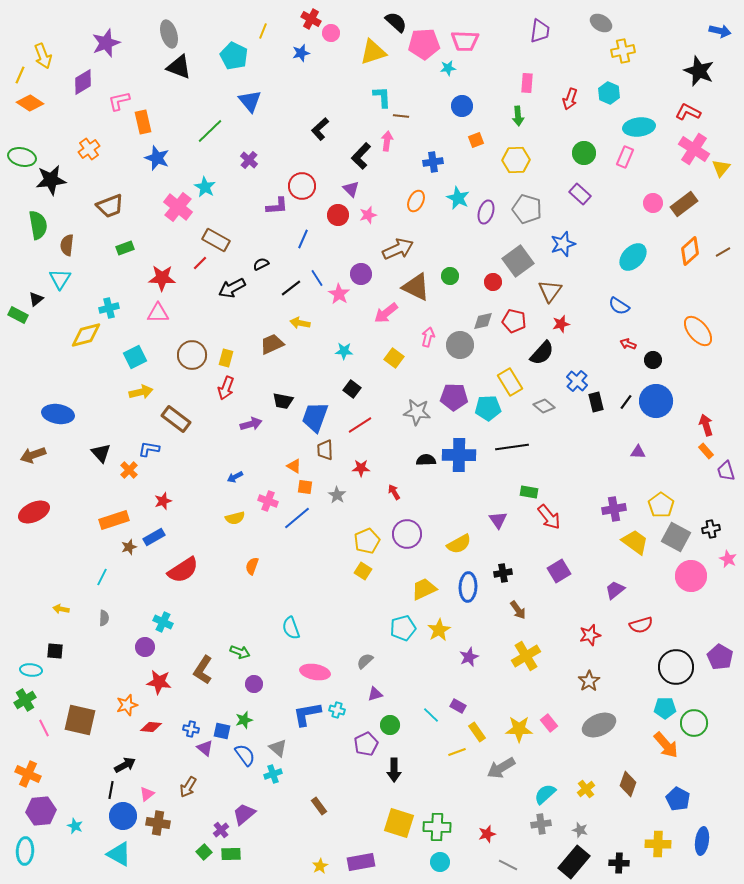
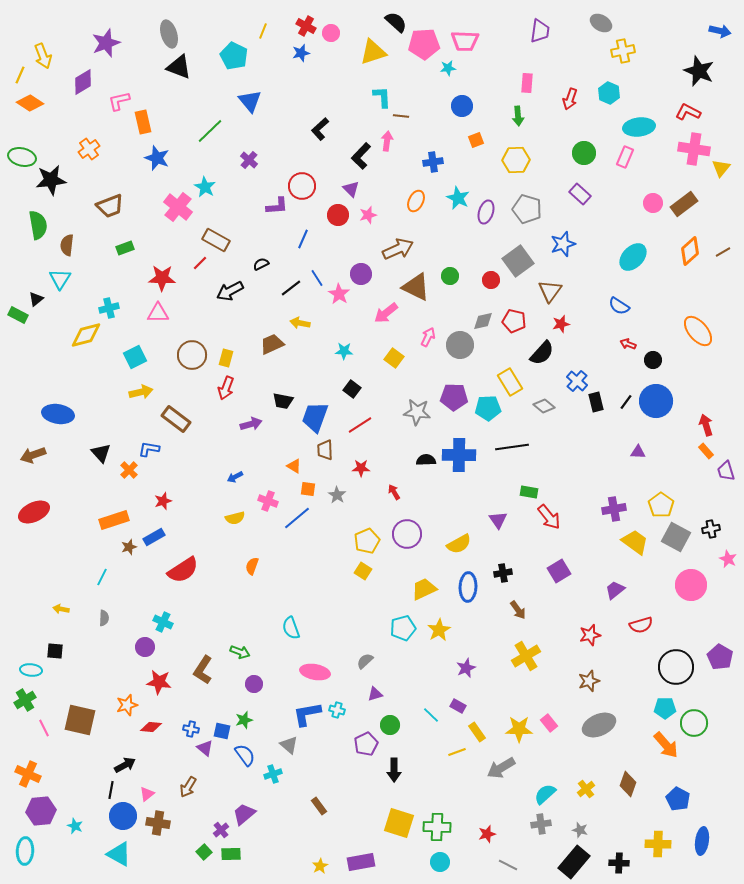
red cross at (311, 19): moved 5 px left, 7 px down
pink cross at (694, 149): rotated 24 degrees counterclockwise
red circle at (493, 282): moved 2 px left, 2 px up
black arrow at (232, 288): moved 2 px left, 3 px down
pink arrow at (428, 337): rotated 12 degrees clockwise
orange square at (305, 487): moved 3 px right, 2 px down
pink circle at (691, 576): moved 9 px down
purple star at (469, 657): moved 3 px left, 11 px down
brown star at (589, 681): rotated 15 degrees clockwise
gray triangle at (278, 748): moved 11 px right, 3 px up
